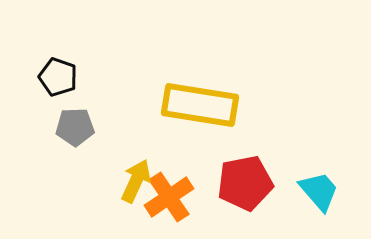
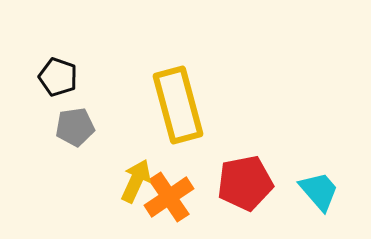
yellow rectangle: moved 22 px left; rotated 66 degrees clockwise
gray pentagon: rotated 6 degrees counterclockwise
